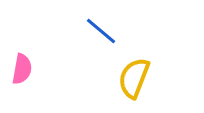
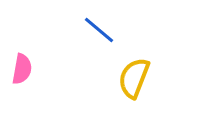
blue line: moved 2 px left, 1 px up
